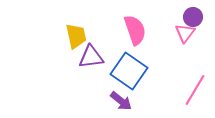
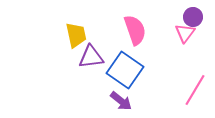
yellow trapezoid: moved 1 px up
blue square: moved 4 px left, 1 px up
